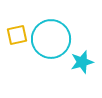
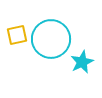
cyan star: rotated 10 degrees counterclockwise
